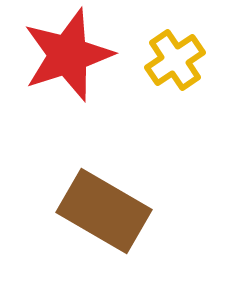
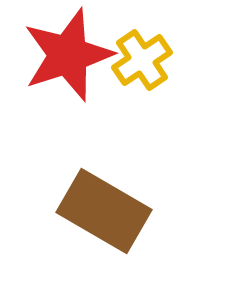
yellow cross: moved 33 px left
